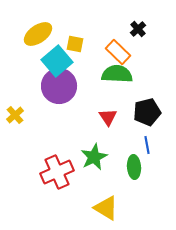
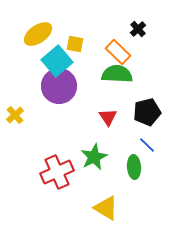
blue line: rotated 36 degrees counterclockwise
